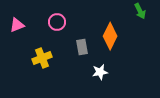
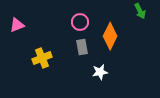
pink circle: moved 23 px right
